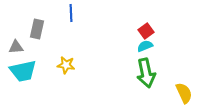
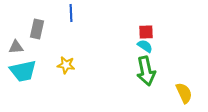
red square: moved 1 px down; rotated 35 degrees clockwise
cyan semicircle: rotated 56 degrees clockwise
green arrow: moved 2 px up
